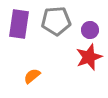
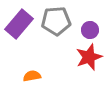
purple rectangle: rotated 32 degrees clockwise
orange semicircle: rotated 30 degrees clockwise
